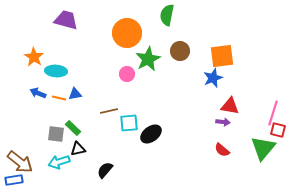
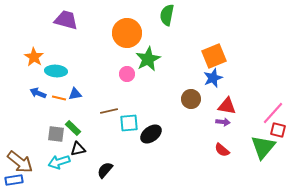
brown circle: moved 11 px right, 48 px down
orange square: moved 8 px left; rotated 15 degrees counterclockwise
red triangle: moved 3 px left
pink line: rotated 25 degrees clockwise
green triangle: moved 1 px up
